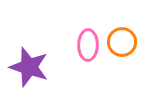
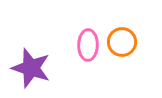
purple star: moved 2 px right, 1 px down
